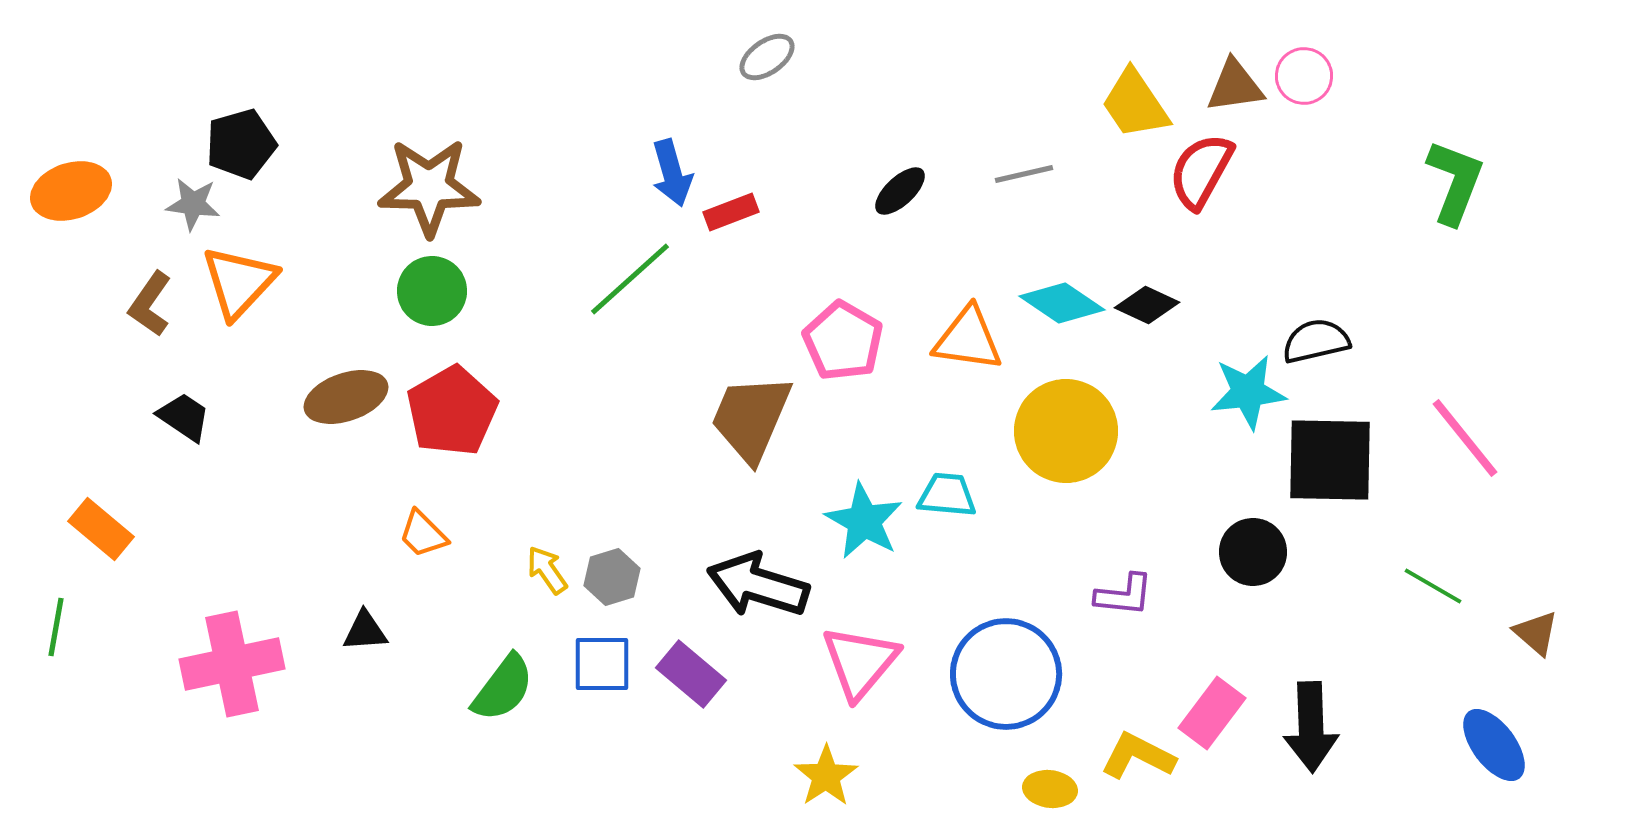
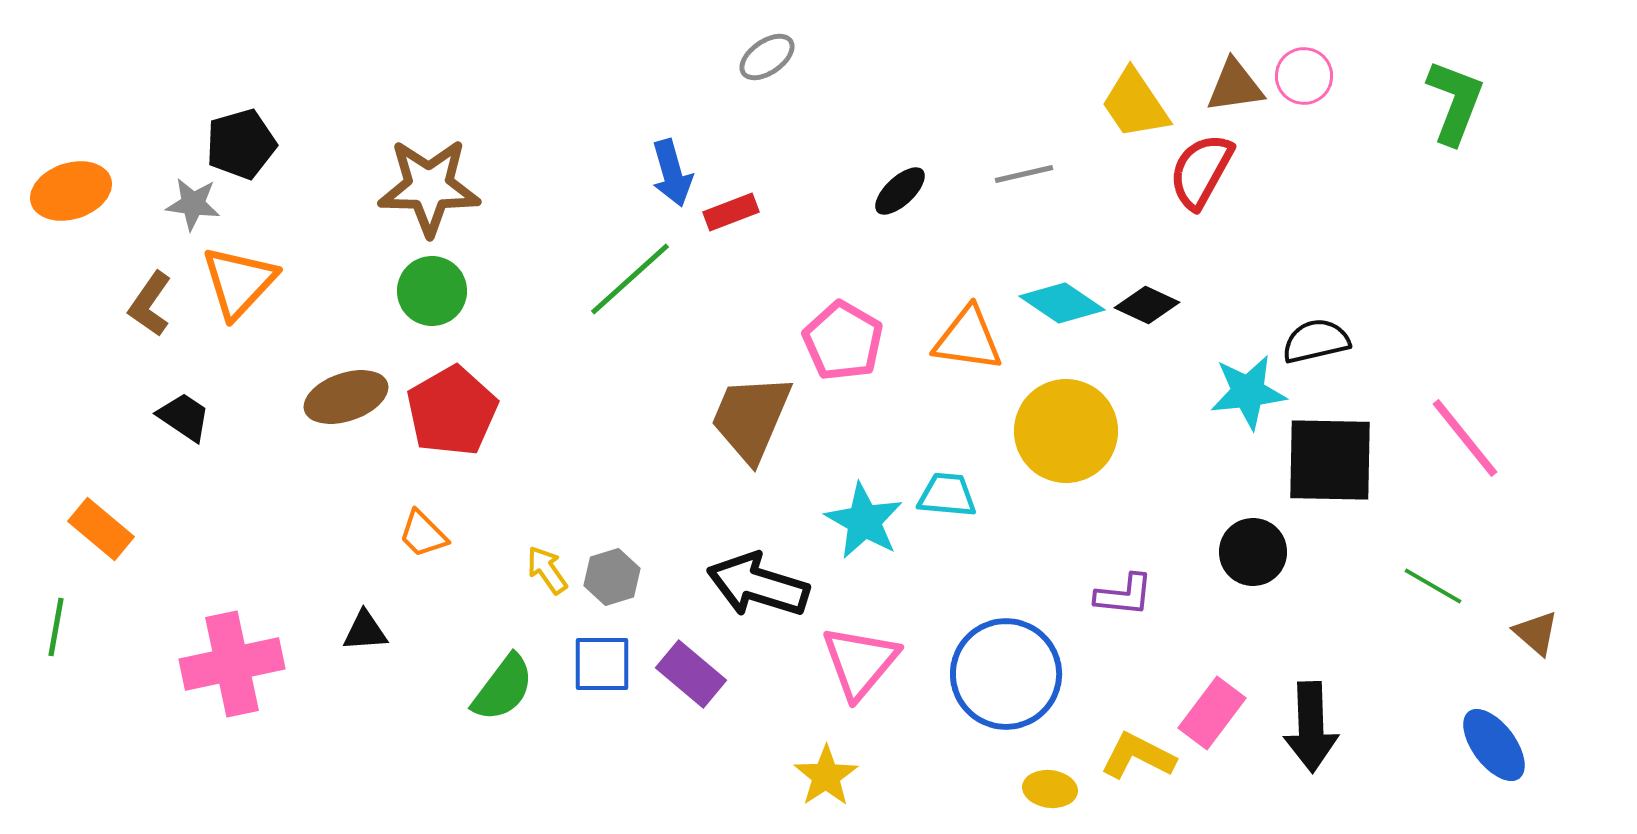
green L-shape at (1455, 182): moved 80 px up
